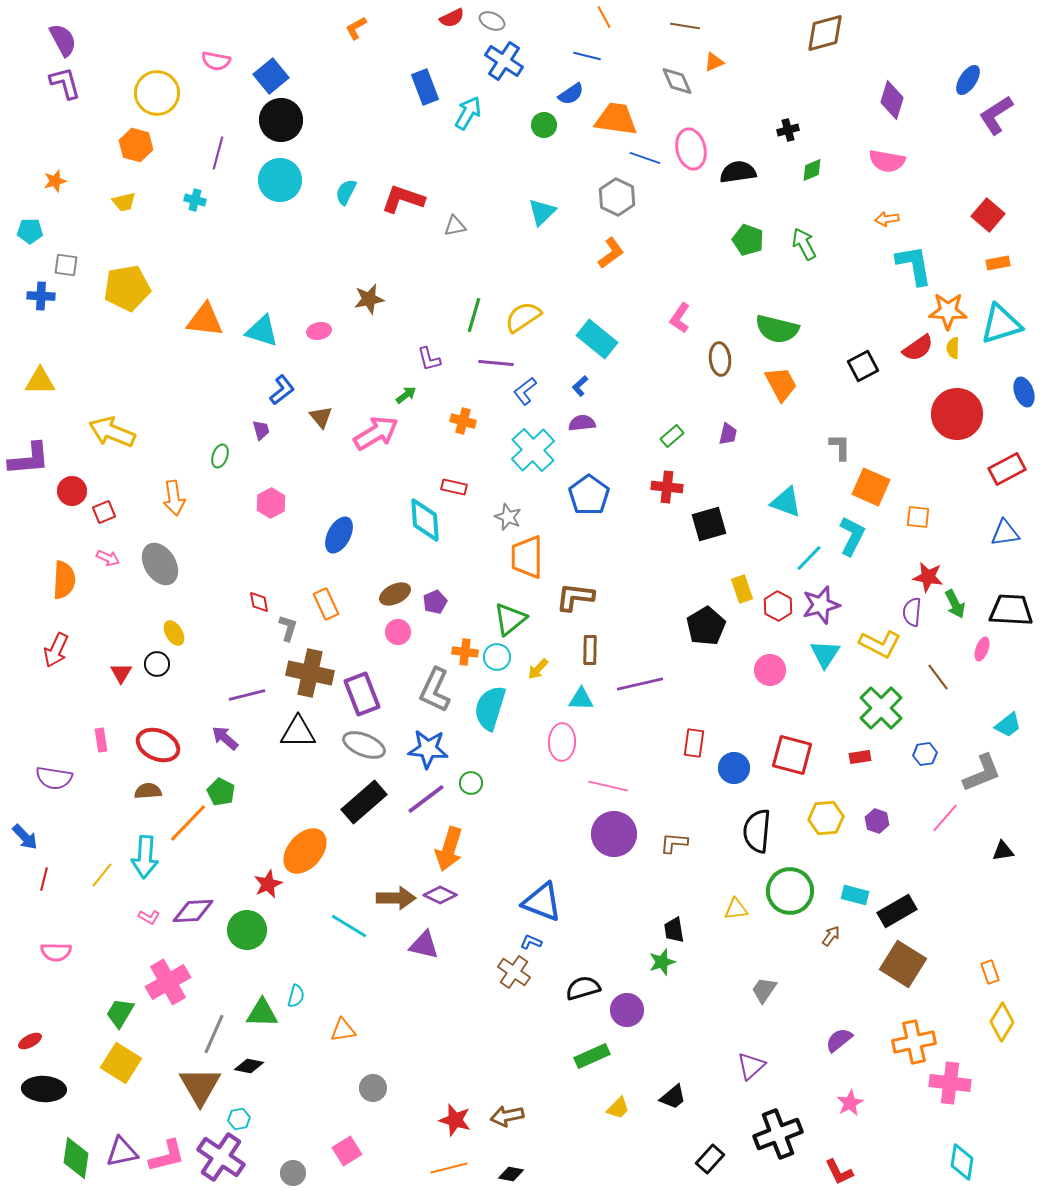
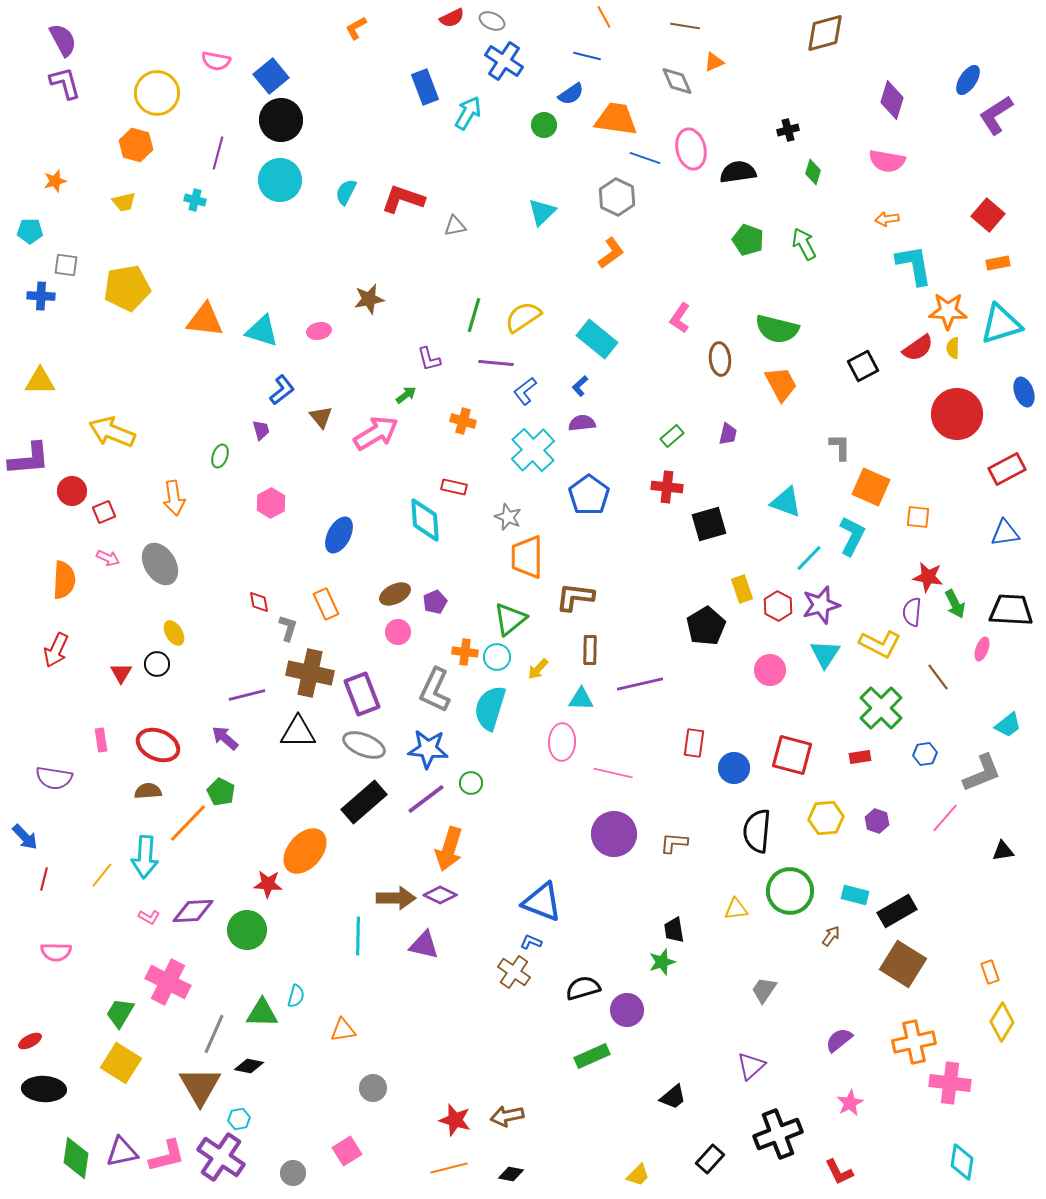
green diamond at (812, 170): moved 1 px right, 2 px down; rotated 50 degrees counterclockwise
pink line at (608, 786): moved 5 px right, 13 px up
red star at (268, 884): rotated 28 degrees clockwise
cyan line at (349, 926): moved 9 px right, 10 px down; rotated 60 degrees clockwise
pink cross at (168, 982): rotated 33 degrees counterclockwise
yellow trapezoid at (618, 1108): moved 20 px right, 67 px down
